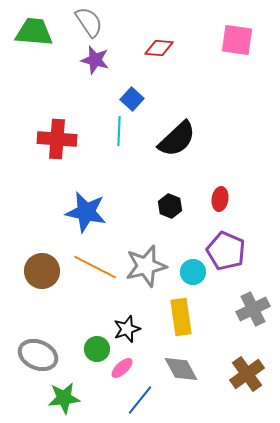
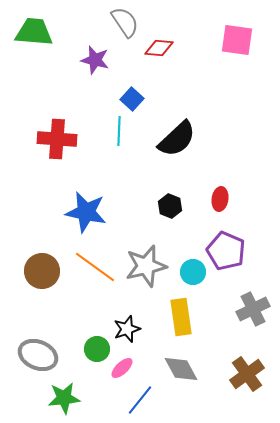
gray semicircle: moved 36 px right
orange line: rotated 9 degrees clockwise
